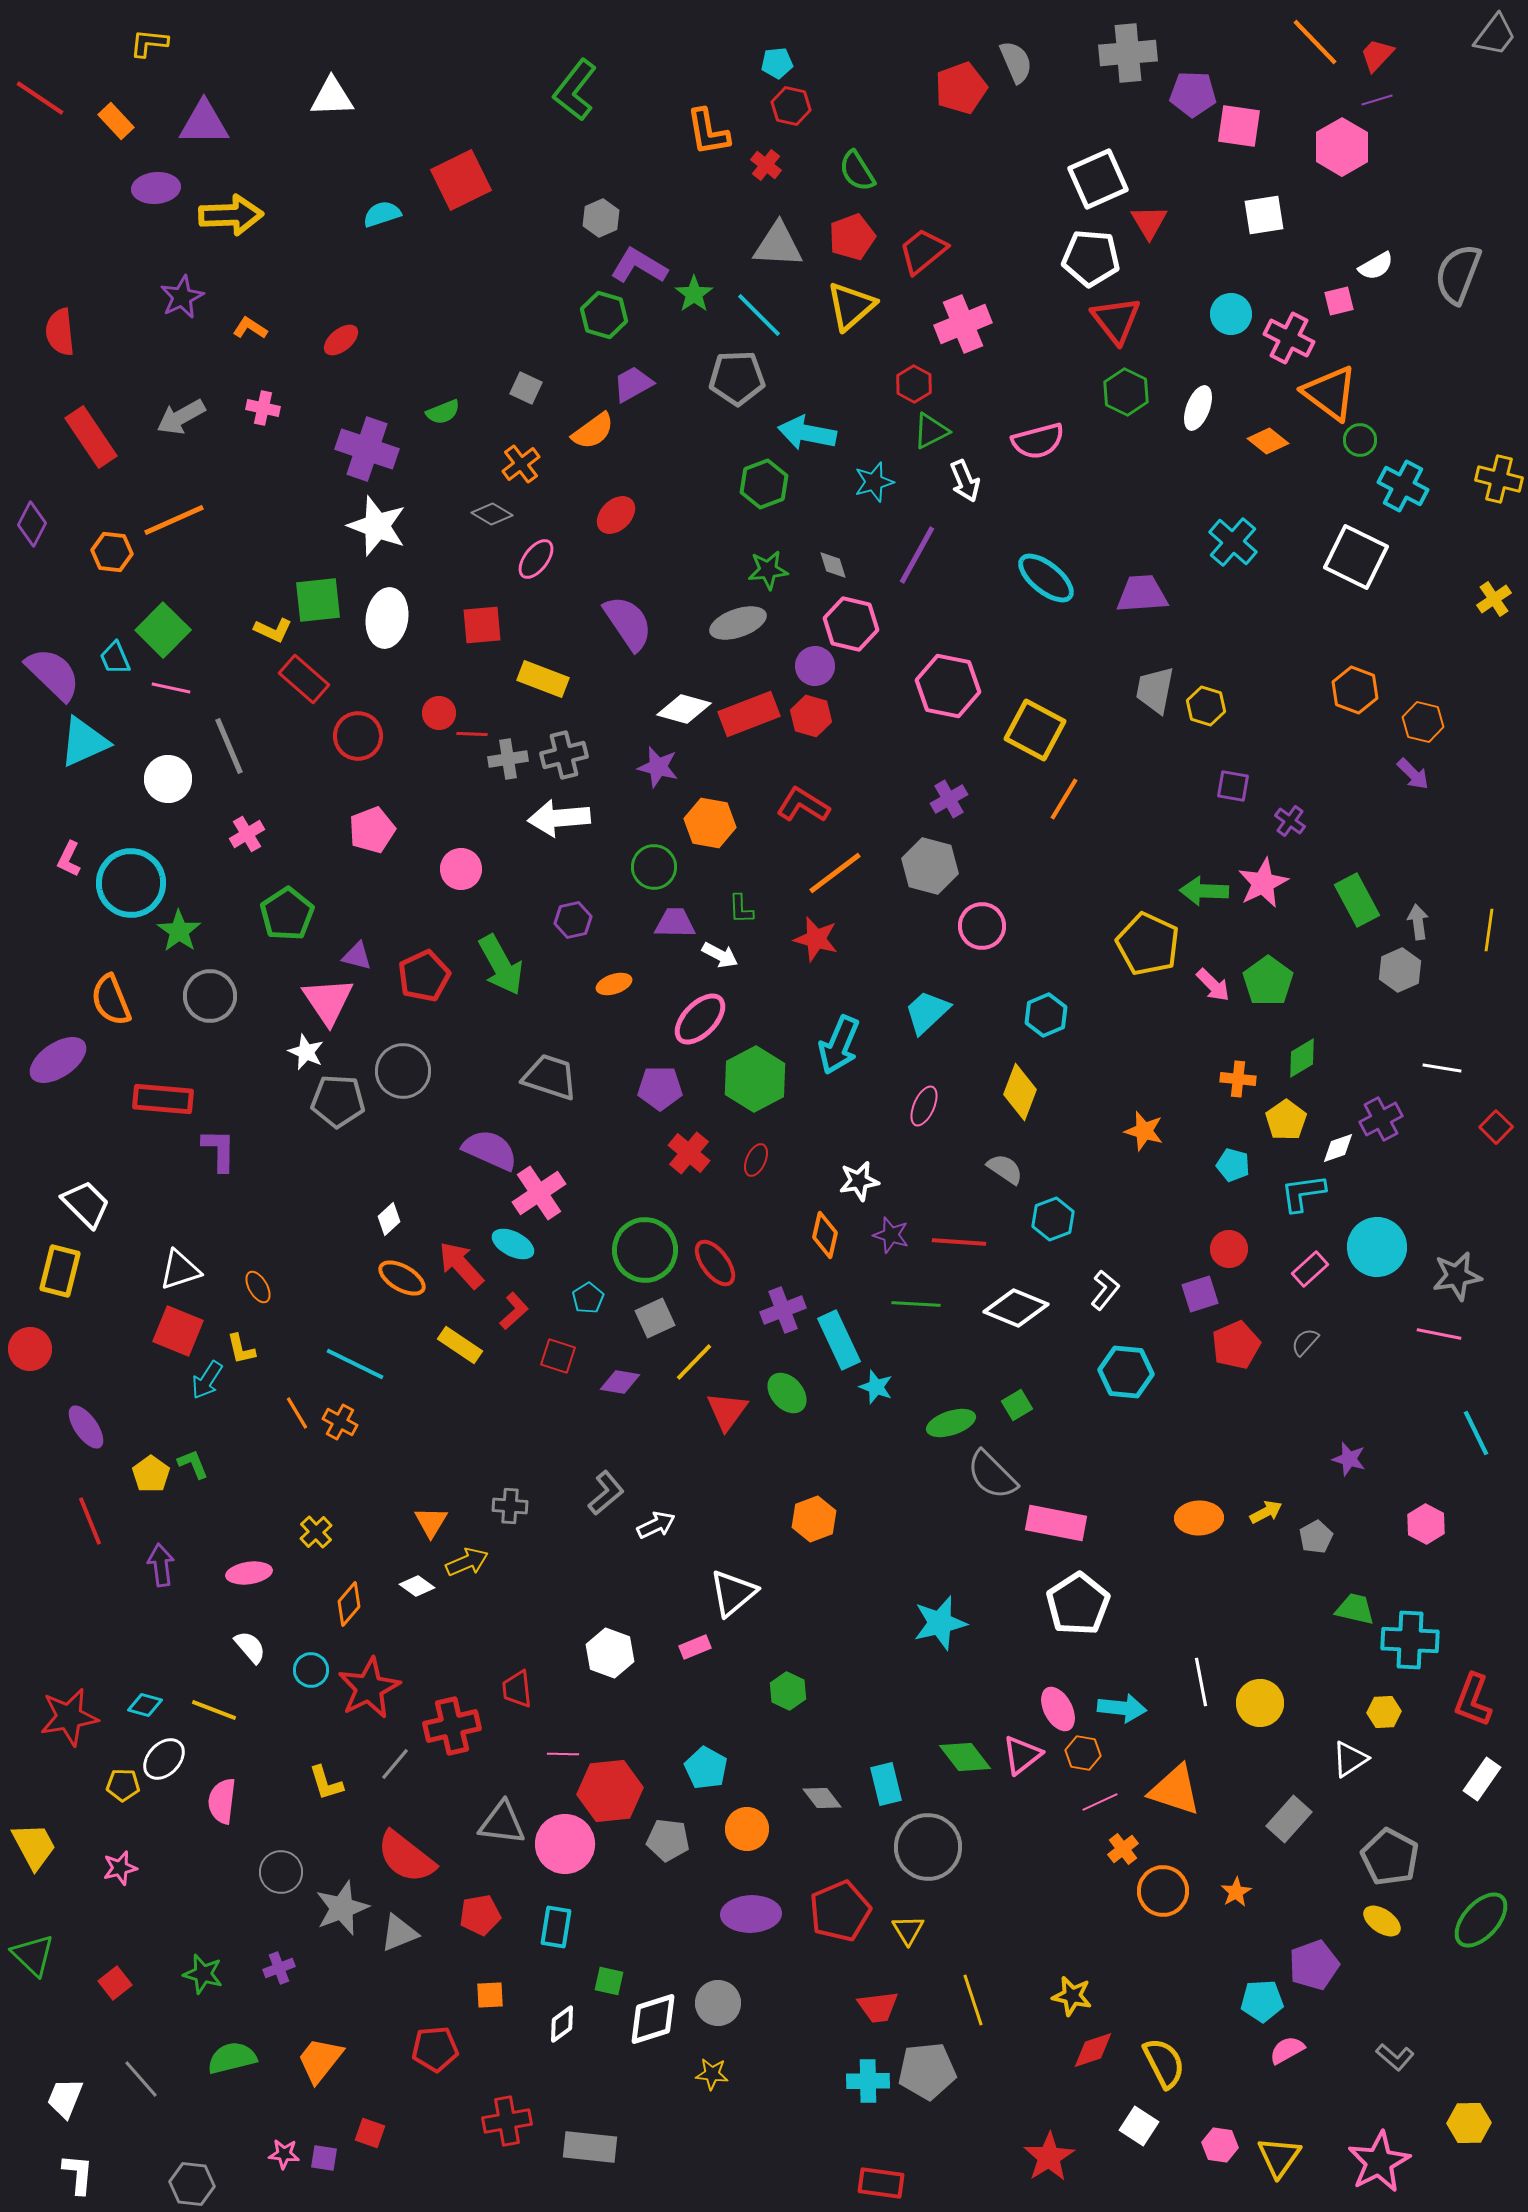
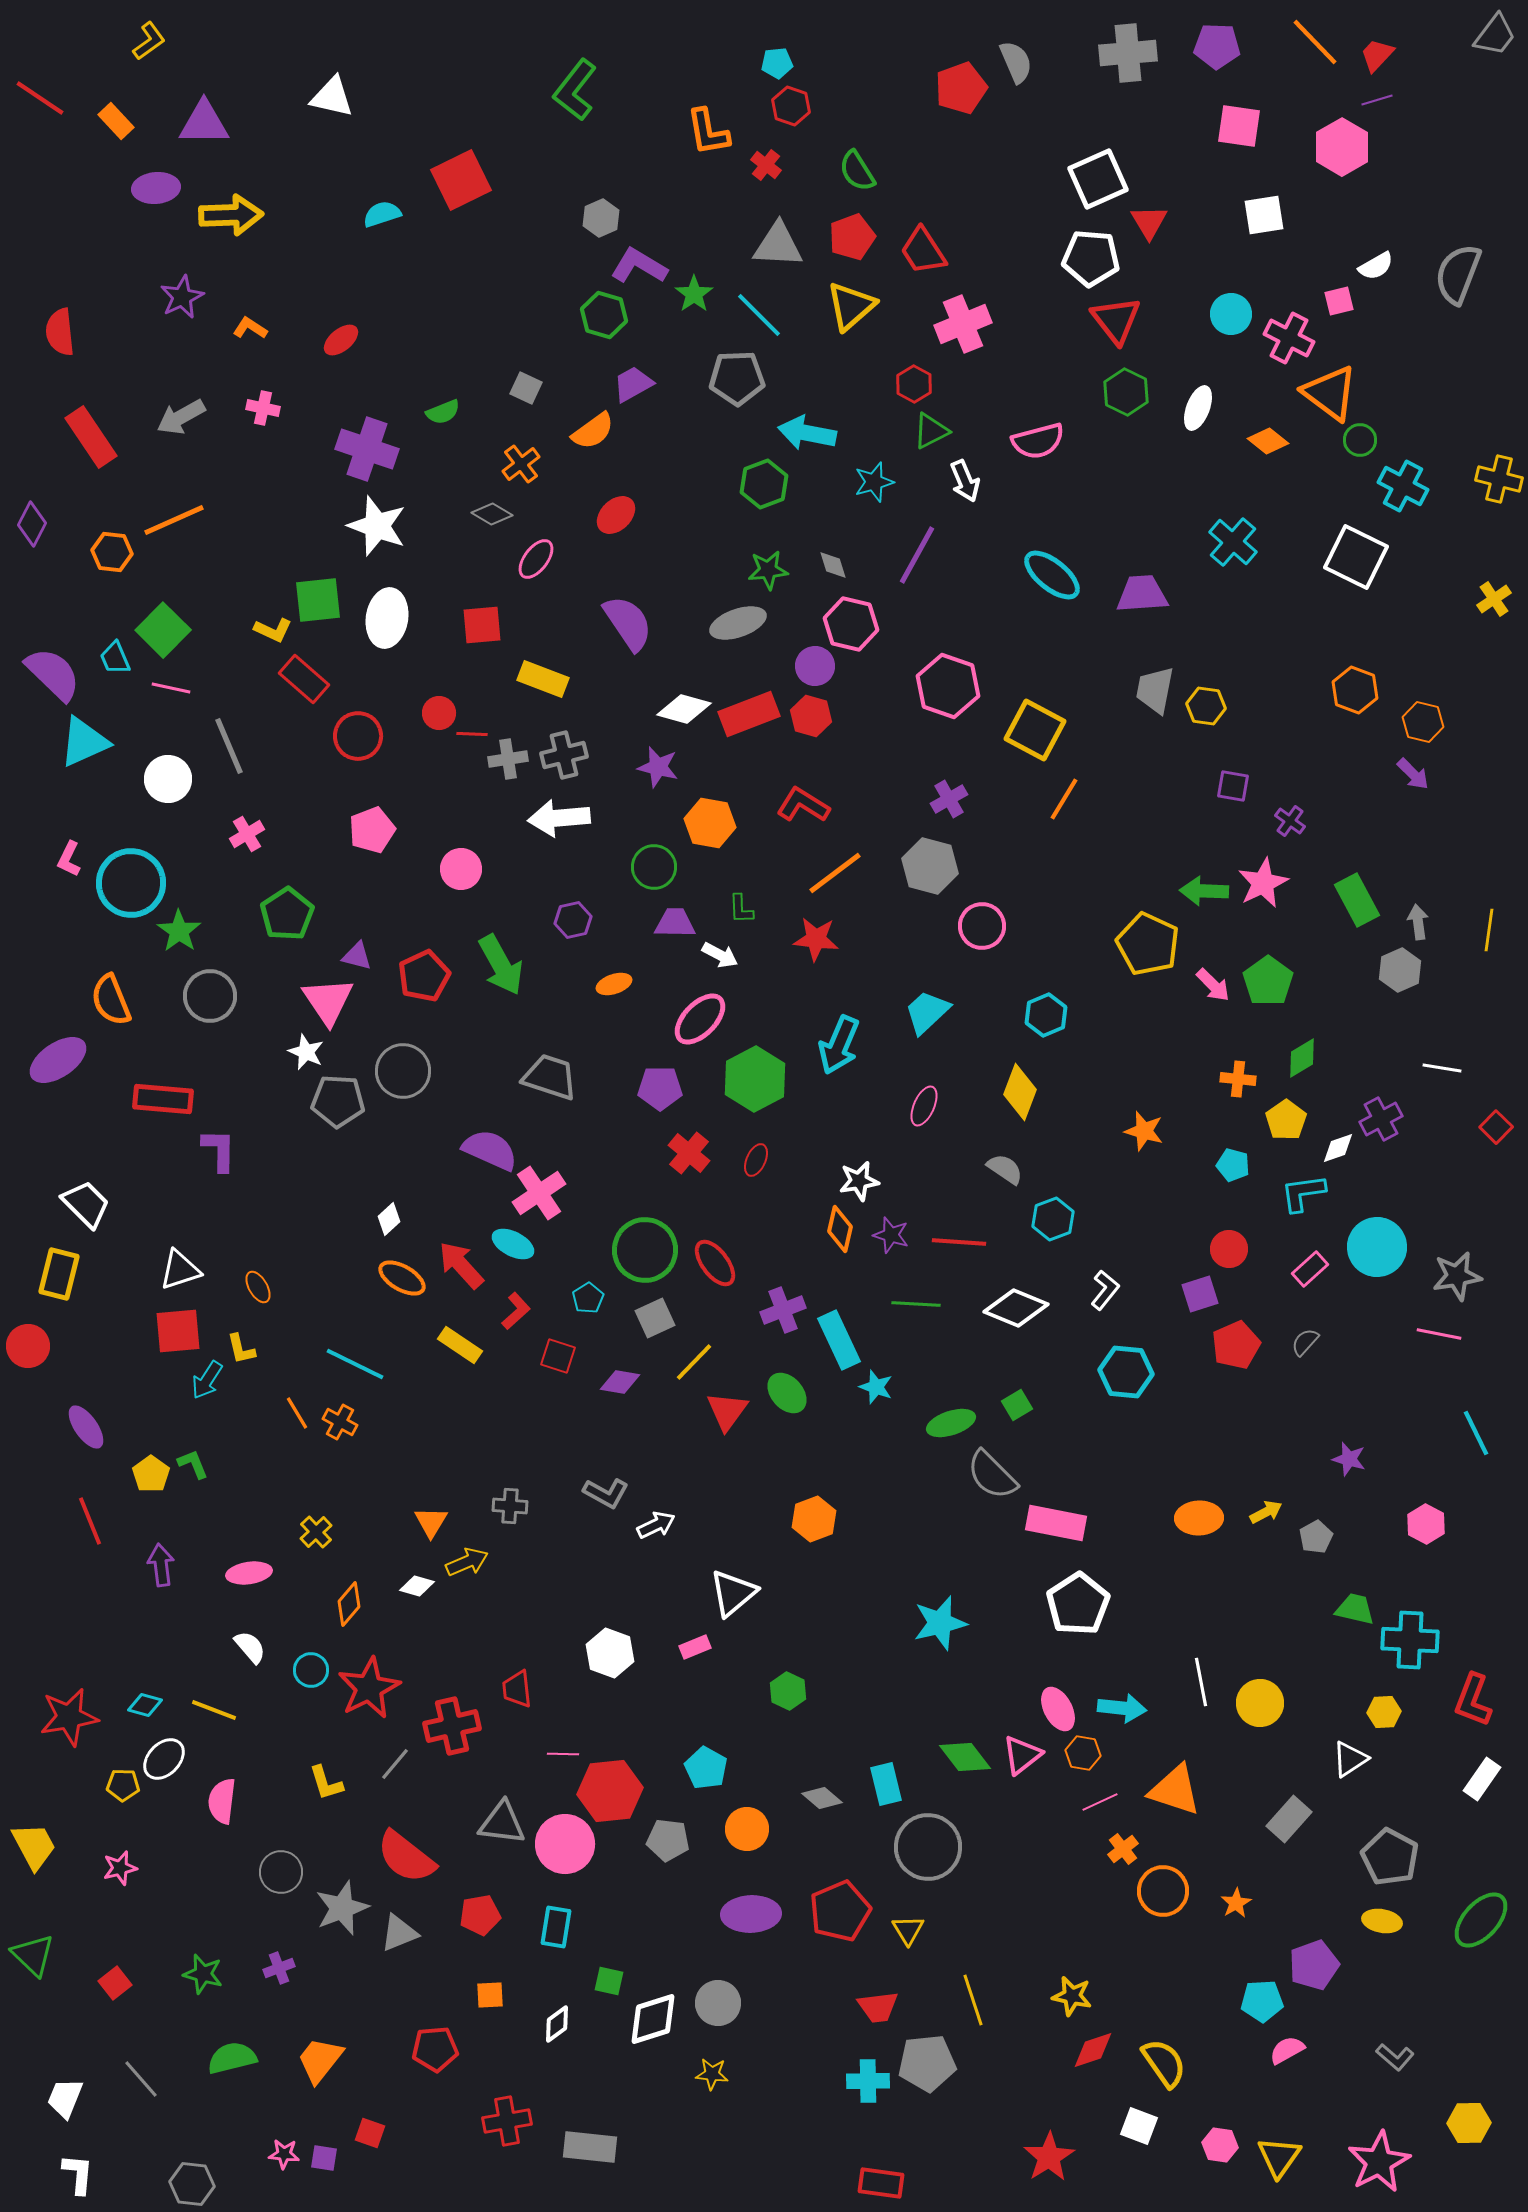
yellow L-shape at (149, 43): moved 2 px up; rotated 138 degrees clockwise
purple pentagon at (1193, 94): moved 24 px right, 48 px up
white triangle at (332, 97): rotated 15 degrees clockwise
red hexagon at (791, 106): rotated 6 degrees clockwise
red trapezoid at (923, 251): rotated 84 degrees counterclockwise
cyan ellipse at (1046, 578): moved 6 px right, 3 px up
pink hexagon at (948, 686): rotated 8 degrees clockwise
yellow hexagon at (1206, 706): rotated 9 degrees counterclockwise
red star at (816, 939): rotated 9 degrees counterclockwise
orange diamond at (825, 1235): moved 15 px right, 6 px up
yellow rectangle at (60, 1271): moved 1 px left, 3 px down
red L-shape at (514, 1311): moved 2 px right
red square at (178, 1331): rotated 27 degrees counterclockwise
red circle at (30, 1349): moved 2 px left, 3 px up
gray L-shape at (606, 1493): rotated 69 degrees clockwise
white diamond at (417, 1586): rotated 20 degrees counterclockwise
gray diamond at (822, 1798): rotated 12 degrees counterclockwise
orange star at (1236, 1892): moved 11 px down
yellow ellipse at (1382, 1921): rotated 24 degrees counterclockwise
white diamond at (562, 2024): moved 5 px left
yellow semicircle at (1164, 2063): rotated 8 degrees counterclockwise
gray pentagon at (927, 2071): moved 8 px up
white square at (1139, 2126): rotated 12 degrees counterclockwise
